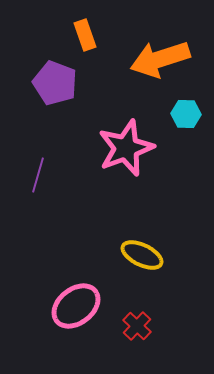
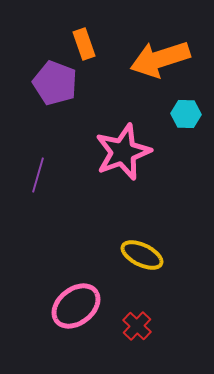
orange rectangle: moved 1 px left, 9 px down
pink star: moved 3 px left, 4 px down
